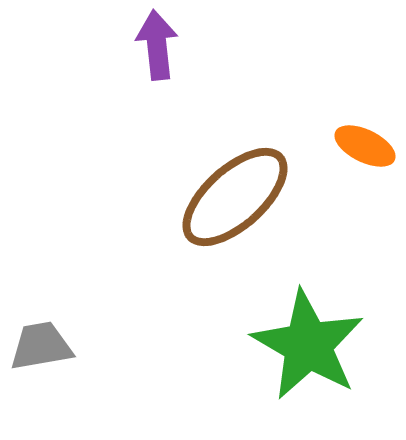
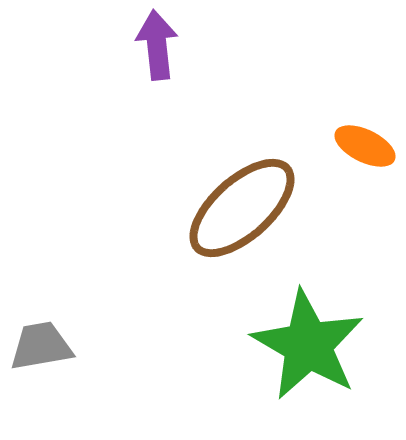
brown ellipse: moved 7 px right, 11 px down
